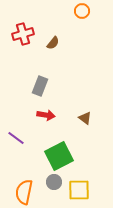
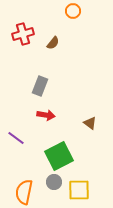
orange circle: moved 9 px left
brown triangle: moved 5 px right, 5 px down
